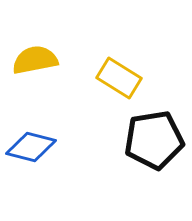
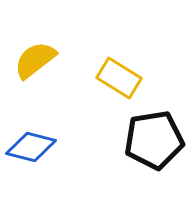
yellow semicircle: rotated 27 degrees counterclockwise
